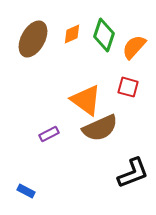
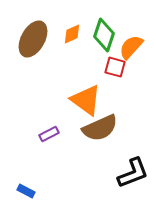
orange semicircle: moved 3 px left
red square: moved 13 px left, 20 px up
